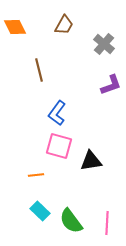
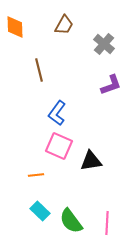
orange diamond: rotated 25 degrees clockwise
pink square: rotated 8 degrees clockwise
